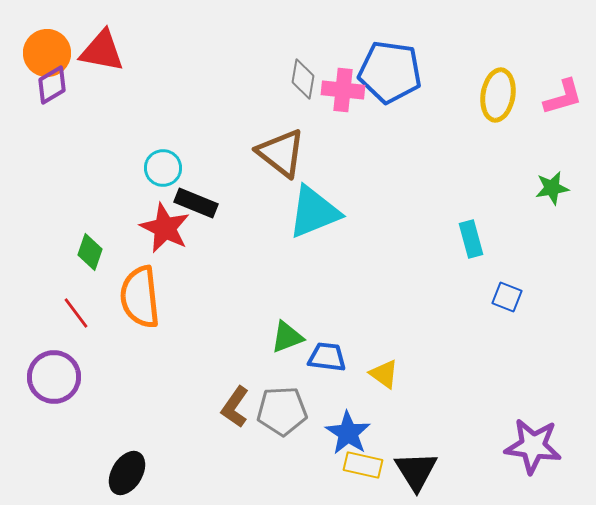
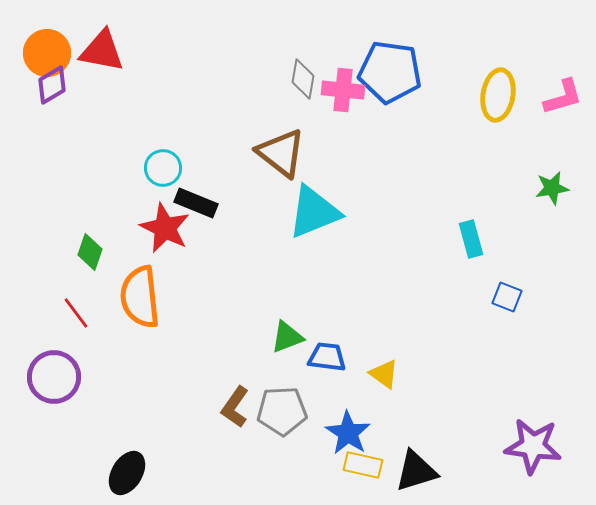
black triangle: rotated 45 degrees clockwise
